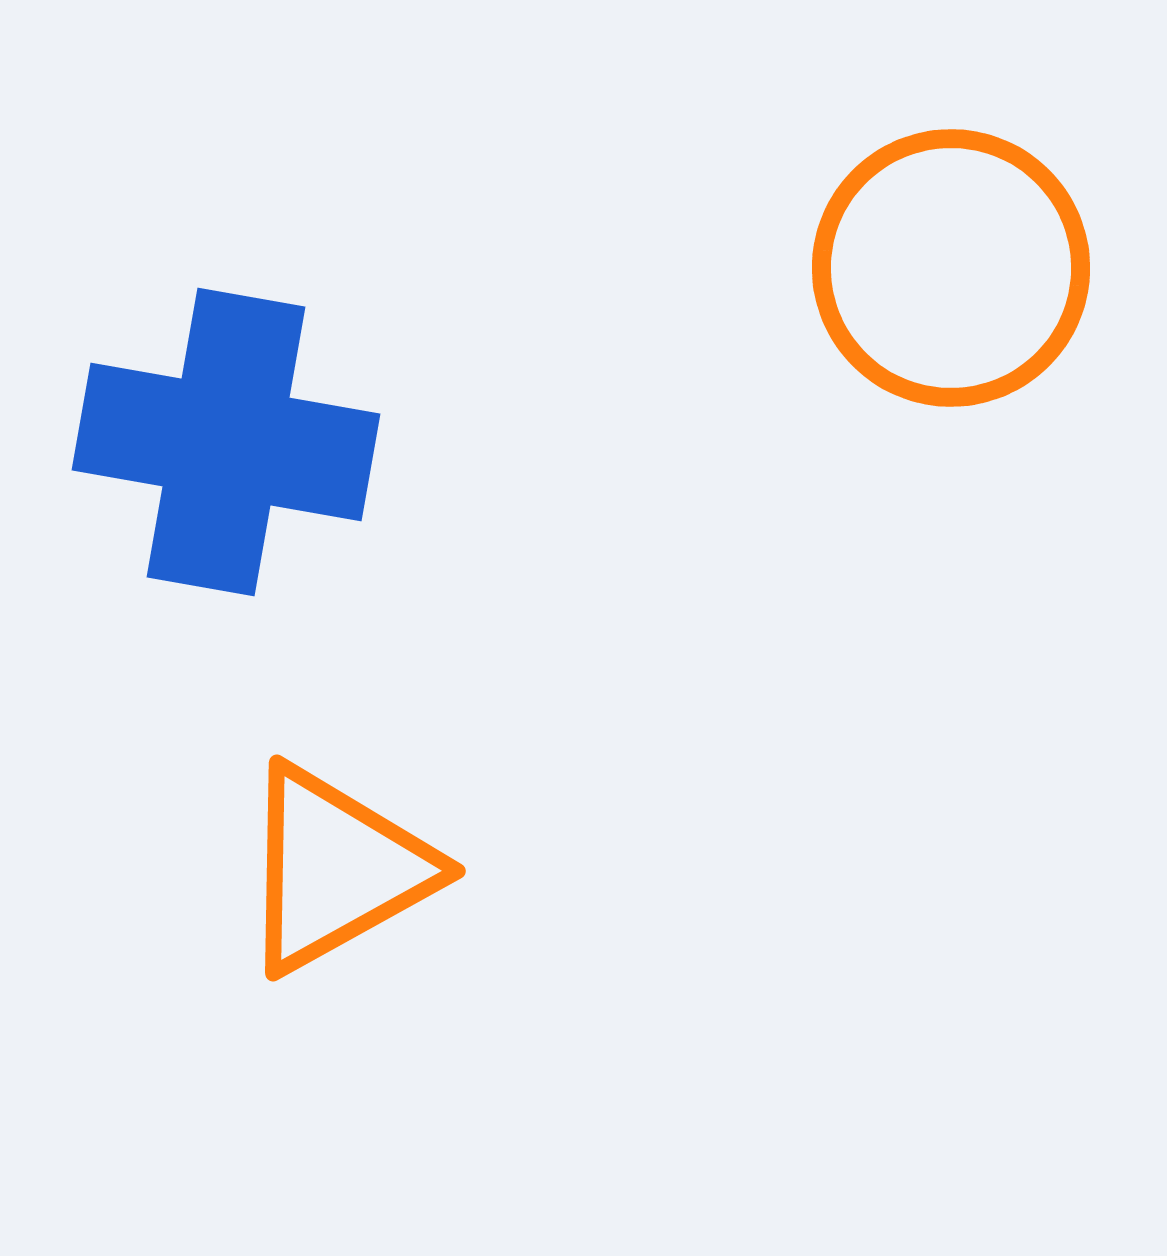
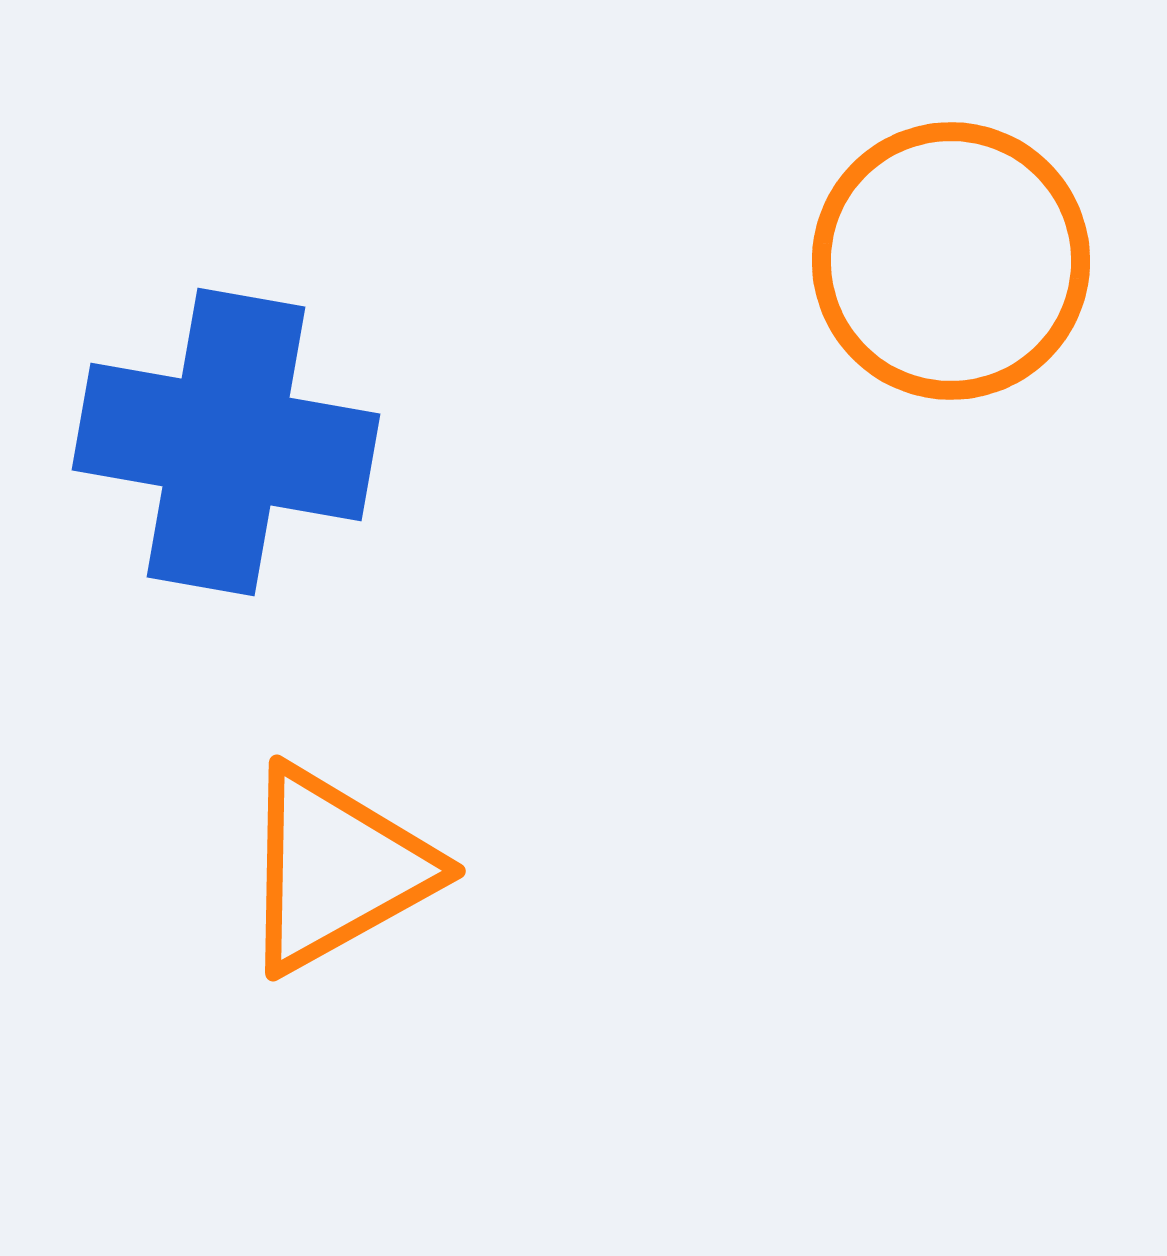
orange circle: moved 7 px up
